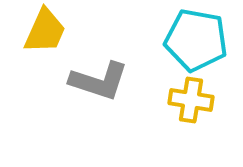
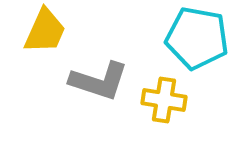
cyan pentagon: moved 1 px right, 2 px up
yellow cross: moved 27 px left
